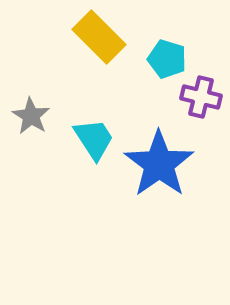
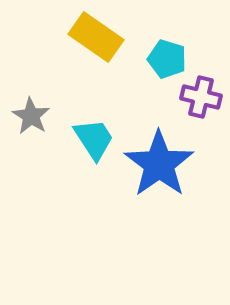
yellow rectangle: moved 3 px left; rotated 10 degrees counterclockwise
